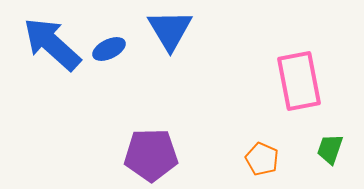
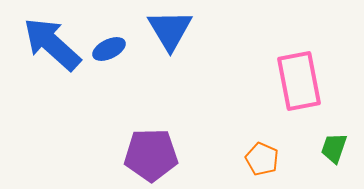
green trapezoid: moved 4 px right, 1 px up
